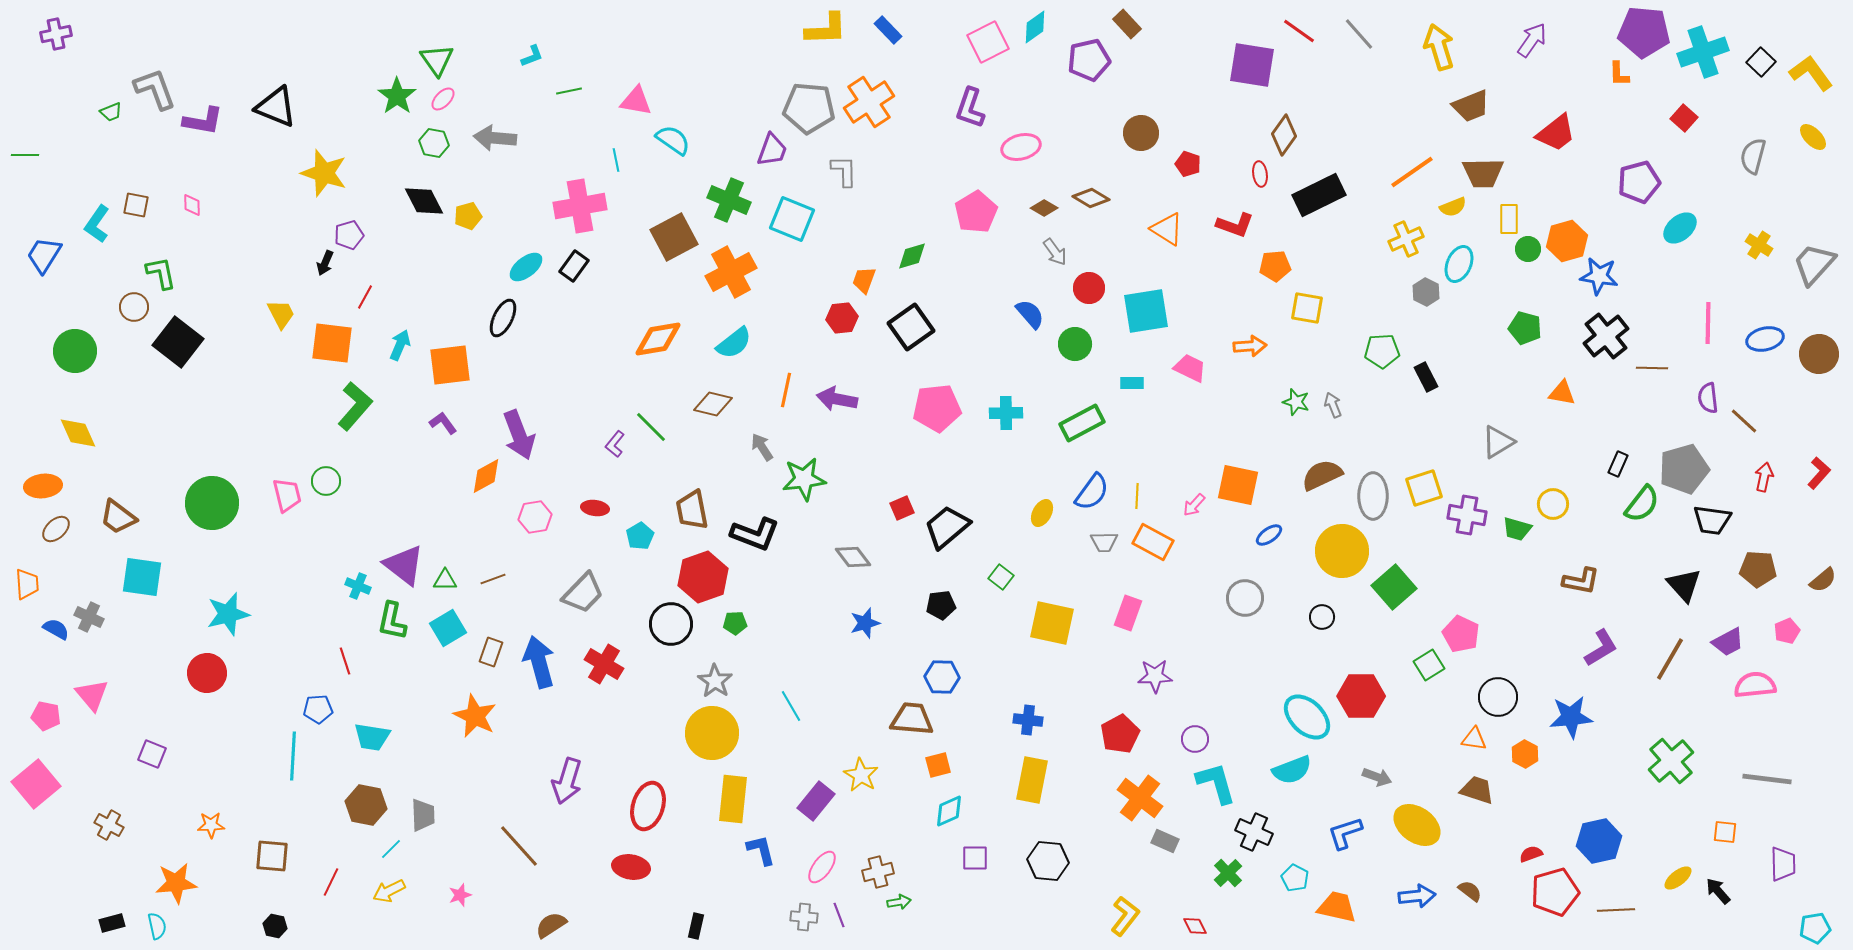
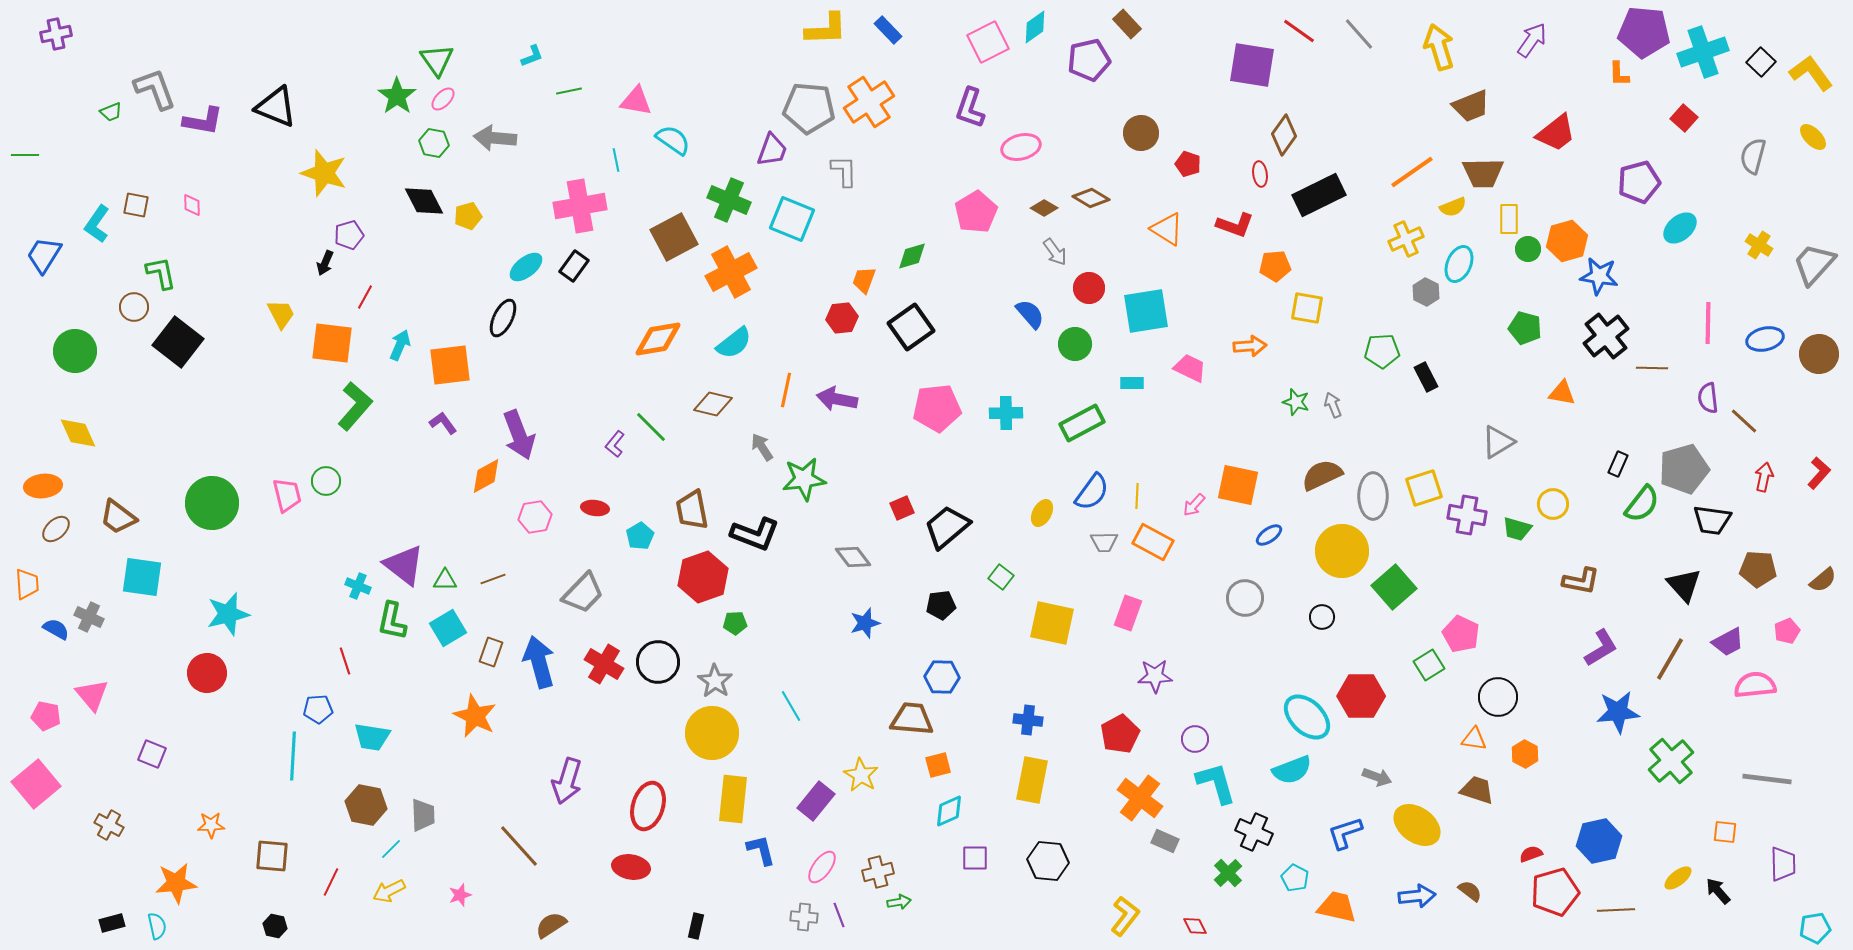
black circle at (671, 624): moved 13 px left, 38 px down
blue star at (1571, 717): moved 47 px right, 5 px up
